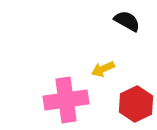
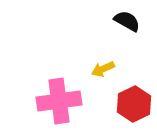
pink cross: moved 7 px left, 1 px down
red hexagon: moved 2 px left
